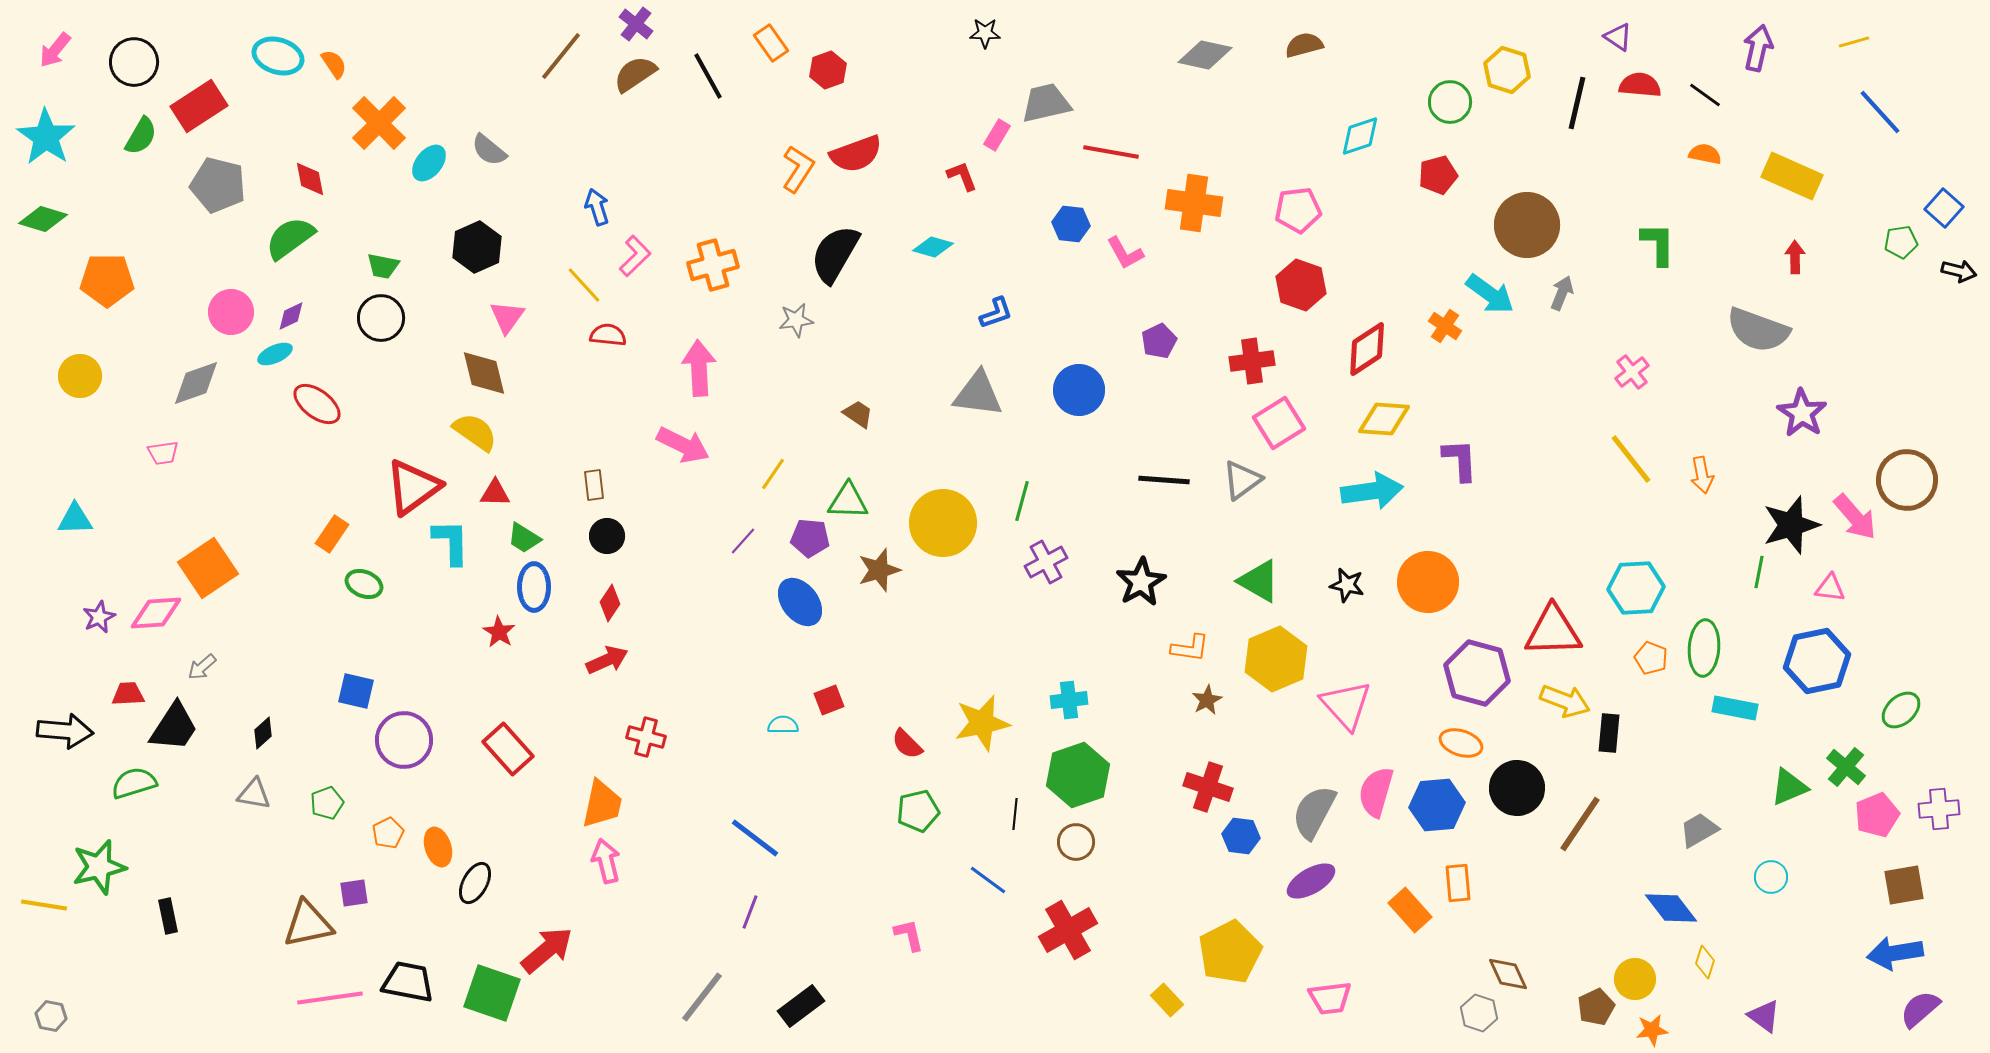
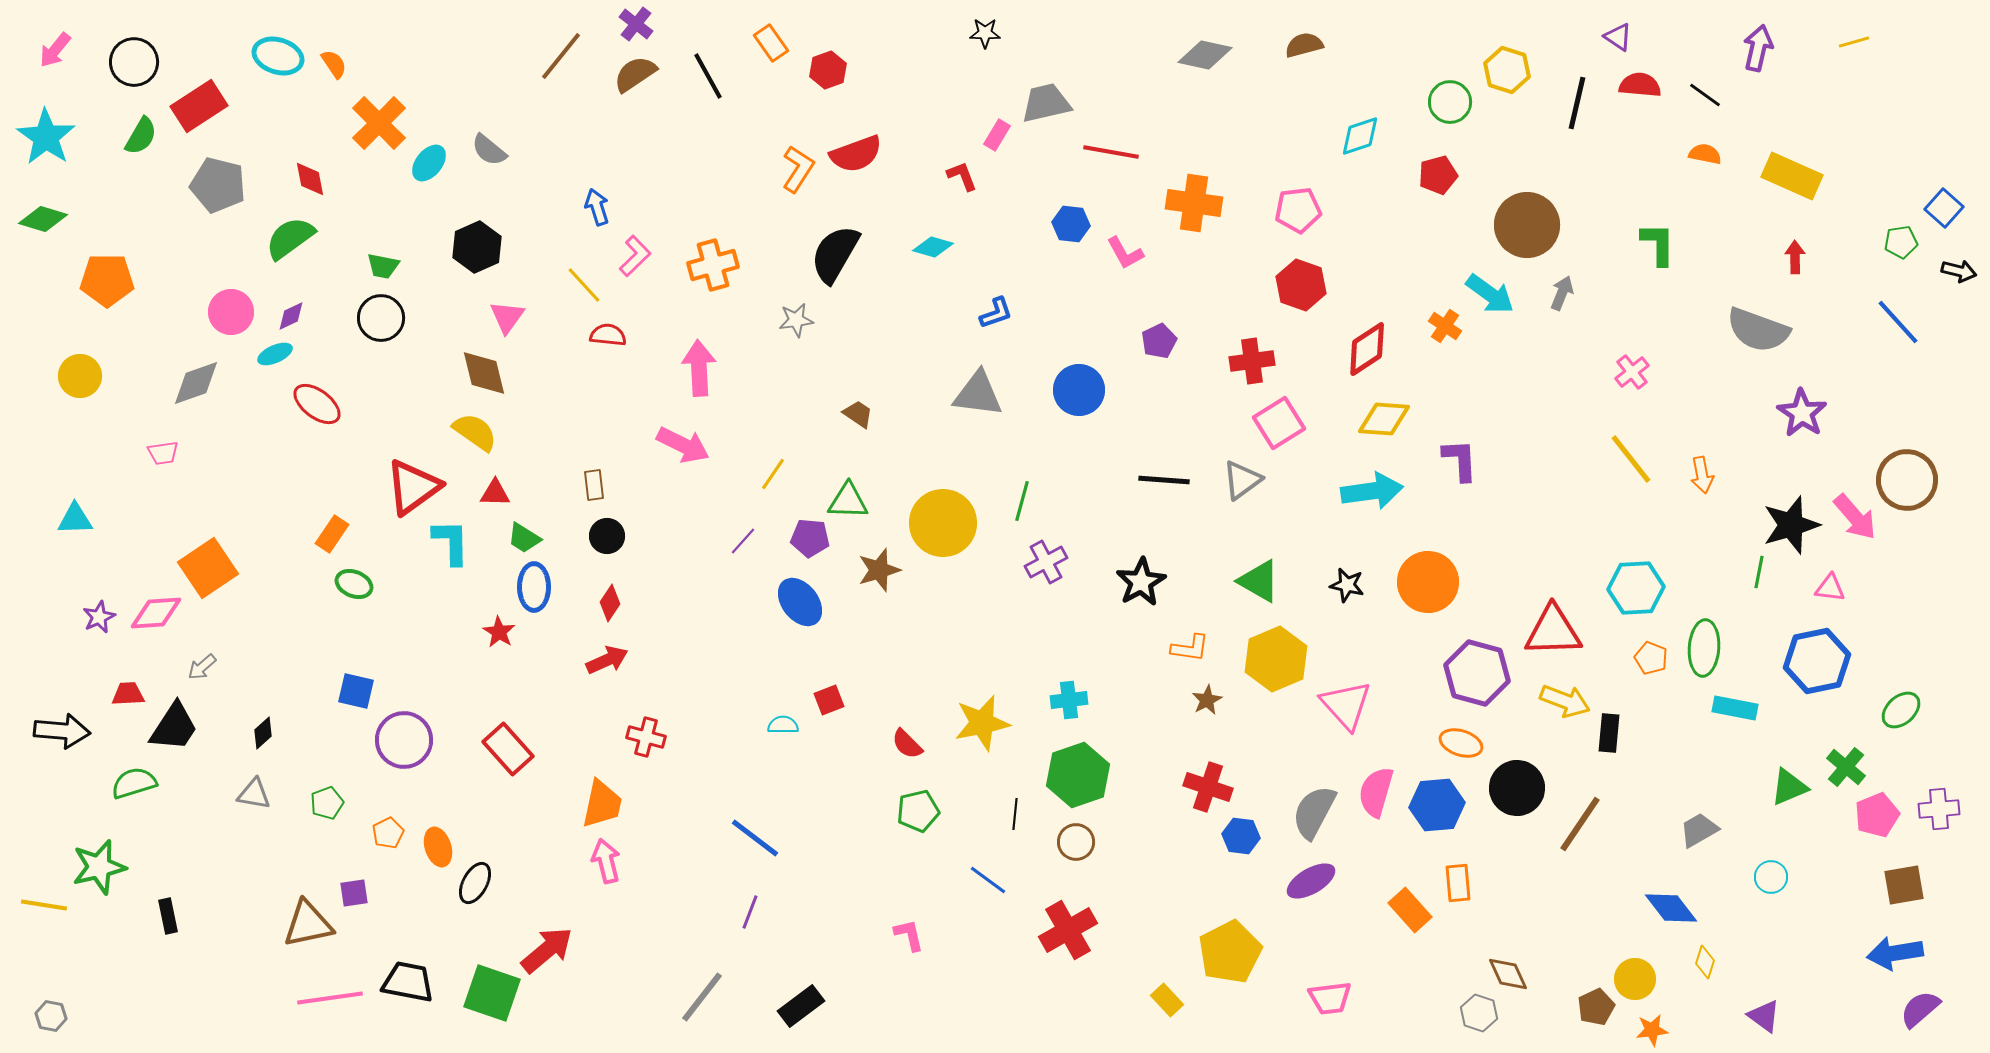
blue line at (1880, 112): moved 18 px right, 210 px down
green ellipse at (364, 584): moved 10 px left
black arrow at (65, 731): moved 3 px left
